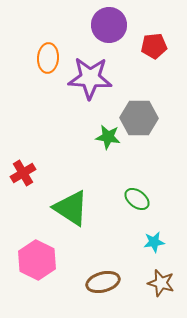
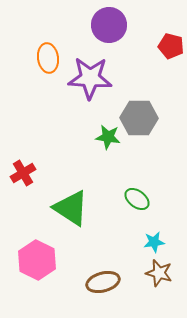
red pentagon: moved 17 px right; rotated 20 degrees clockwise
orange ellipse: rotated 12 degrees counterclockwise
brown star: moved 2 px left, 10 px up
